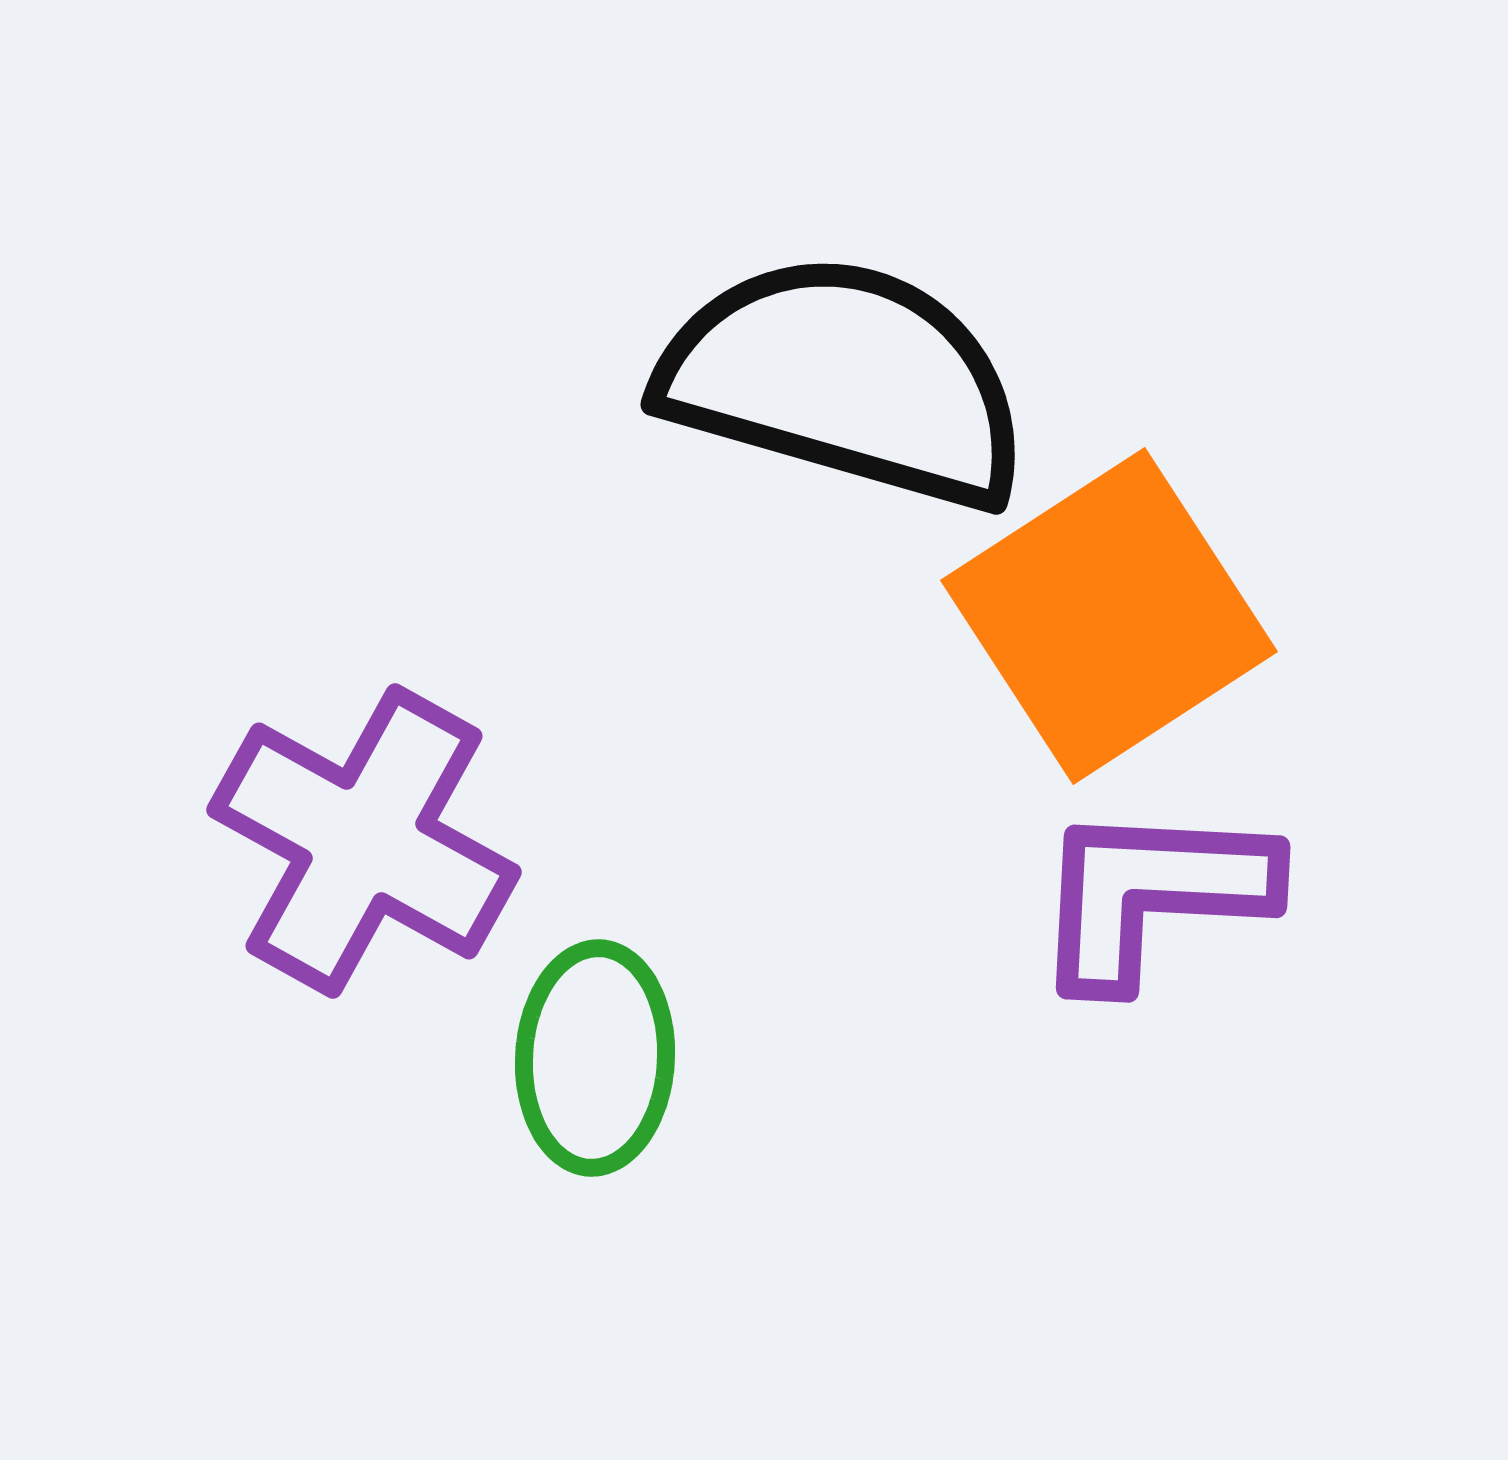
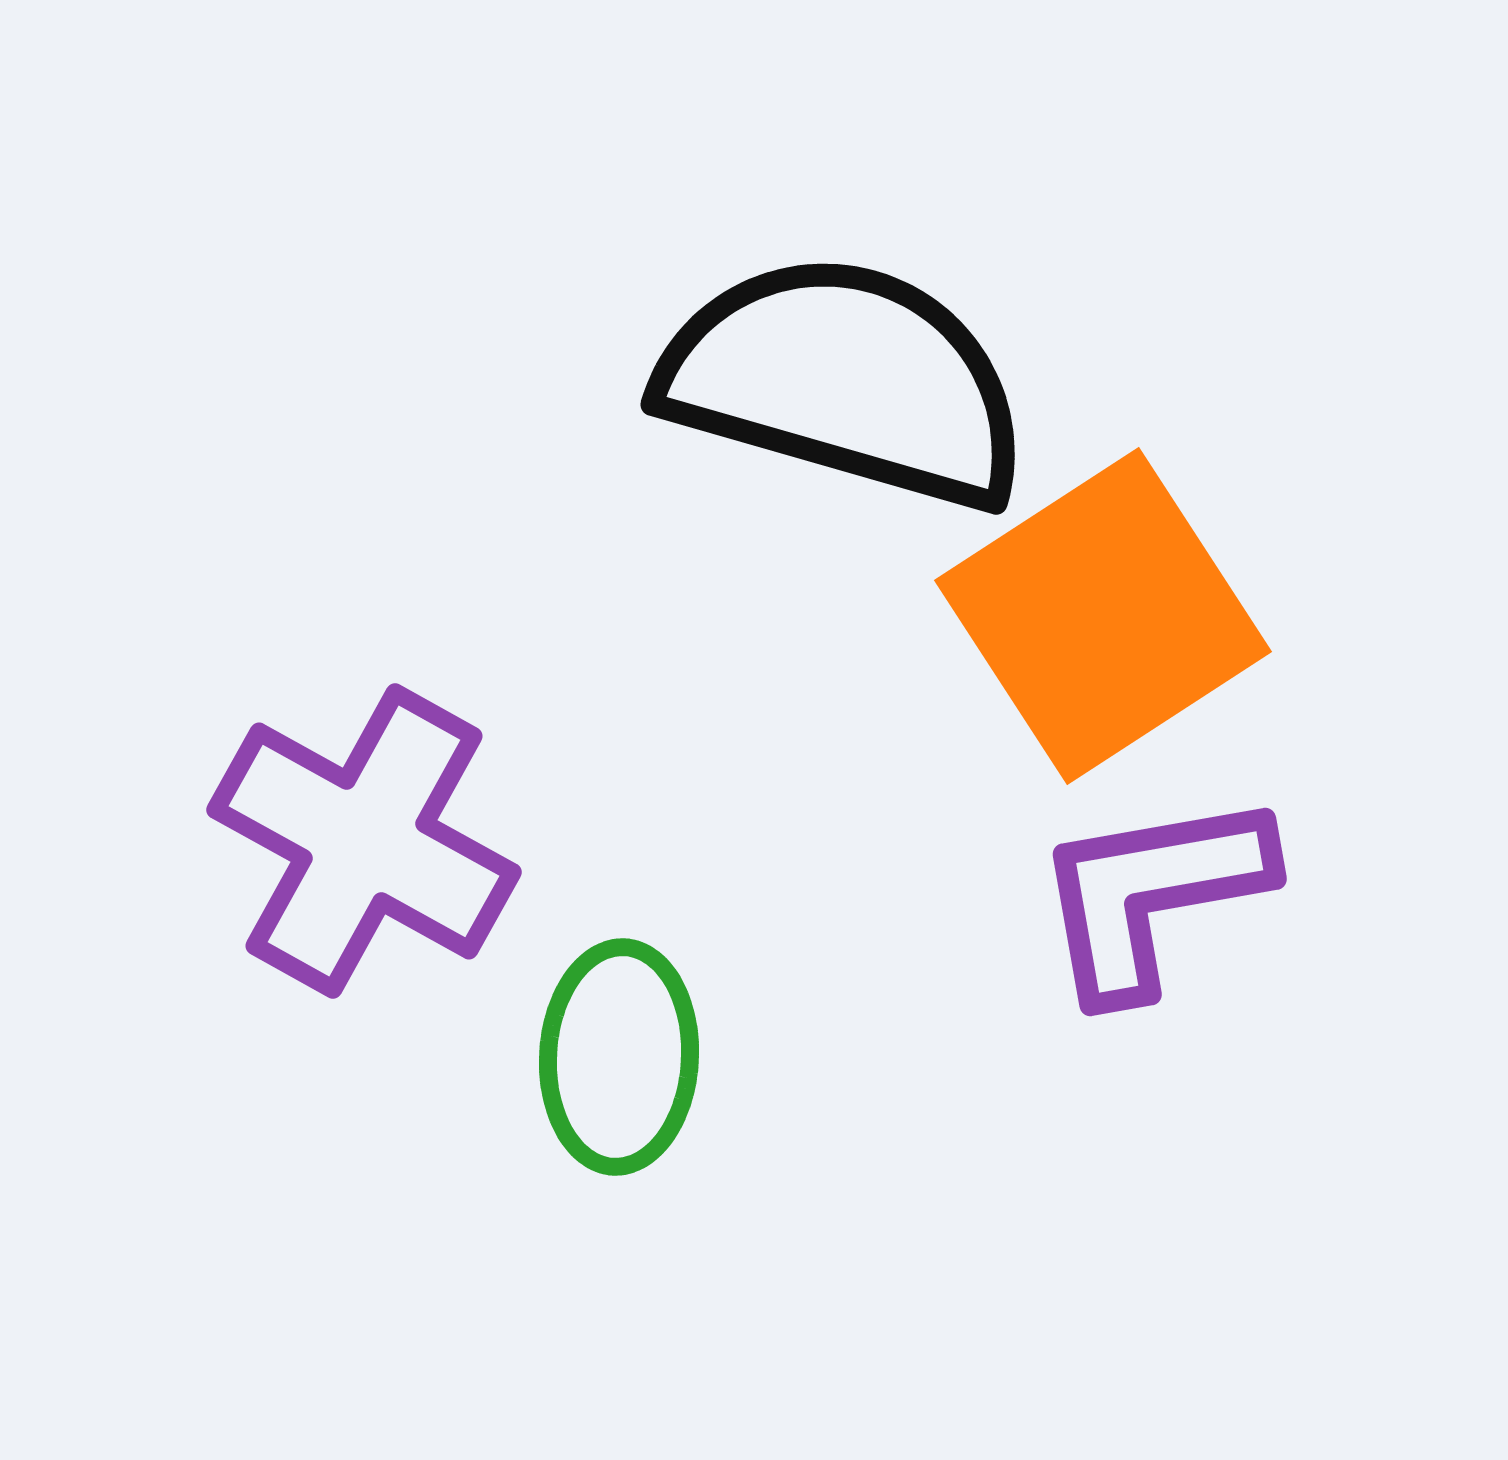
orange square: moved 6 px left
purple L-shape: rotated 13 degrees counterclockwise
green ellipse: moved 24 px right, 1 px up
